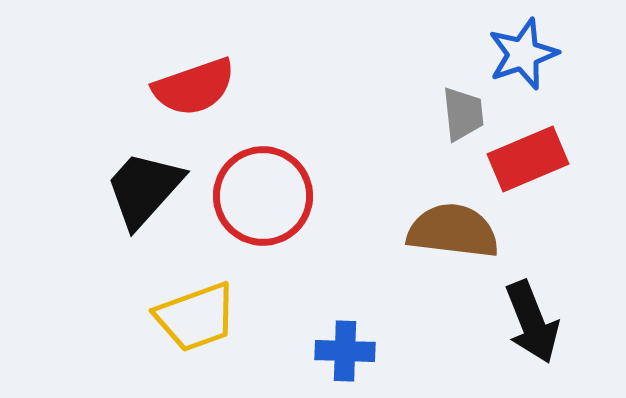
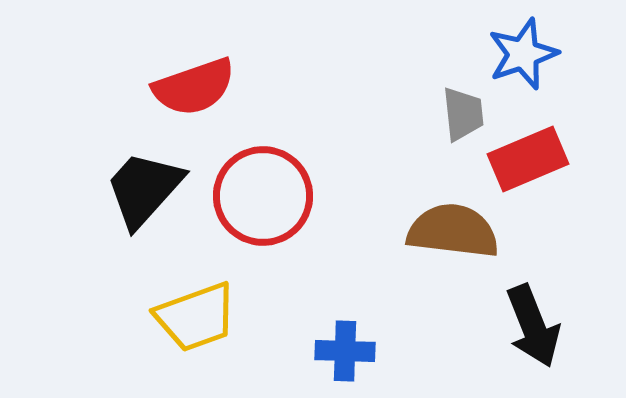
black arrow: moved 1 px right, 4 px down
